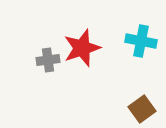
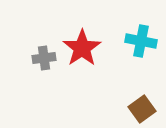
red star: rotated 15 degrees counterclockwise
gray cross: moved 4 px left, 2 px up
